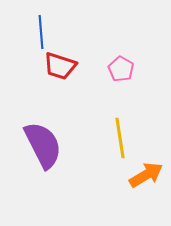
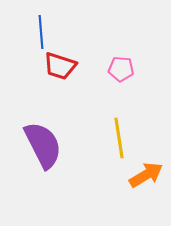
pink pentagon: rotated 25 degrees counterclockwise
yellow line: moved 1 px left
